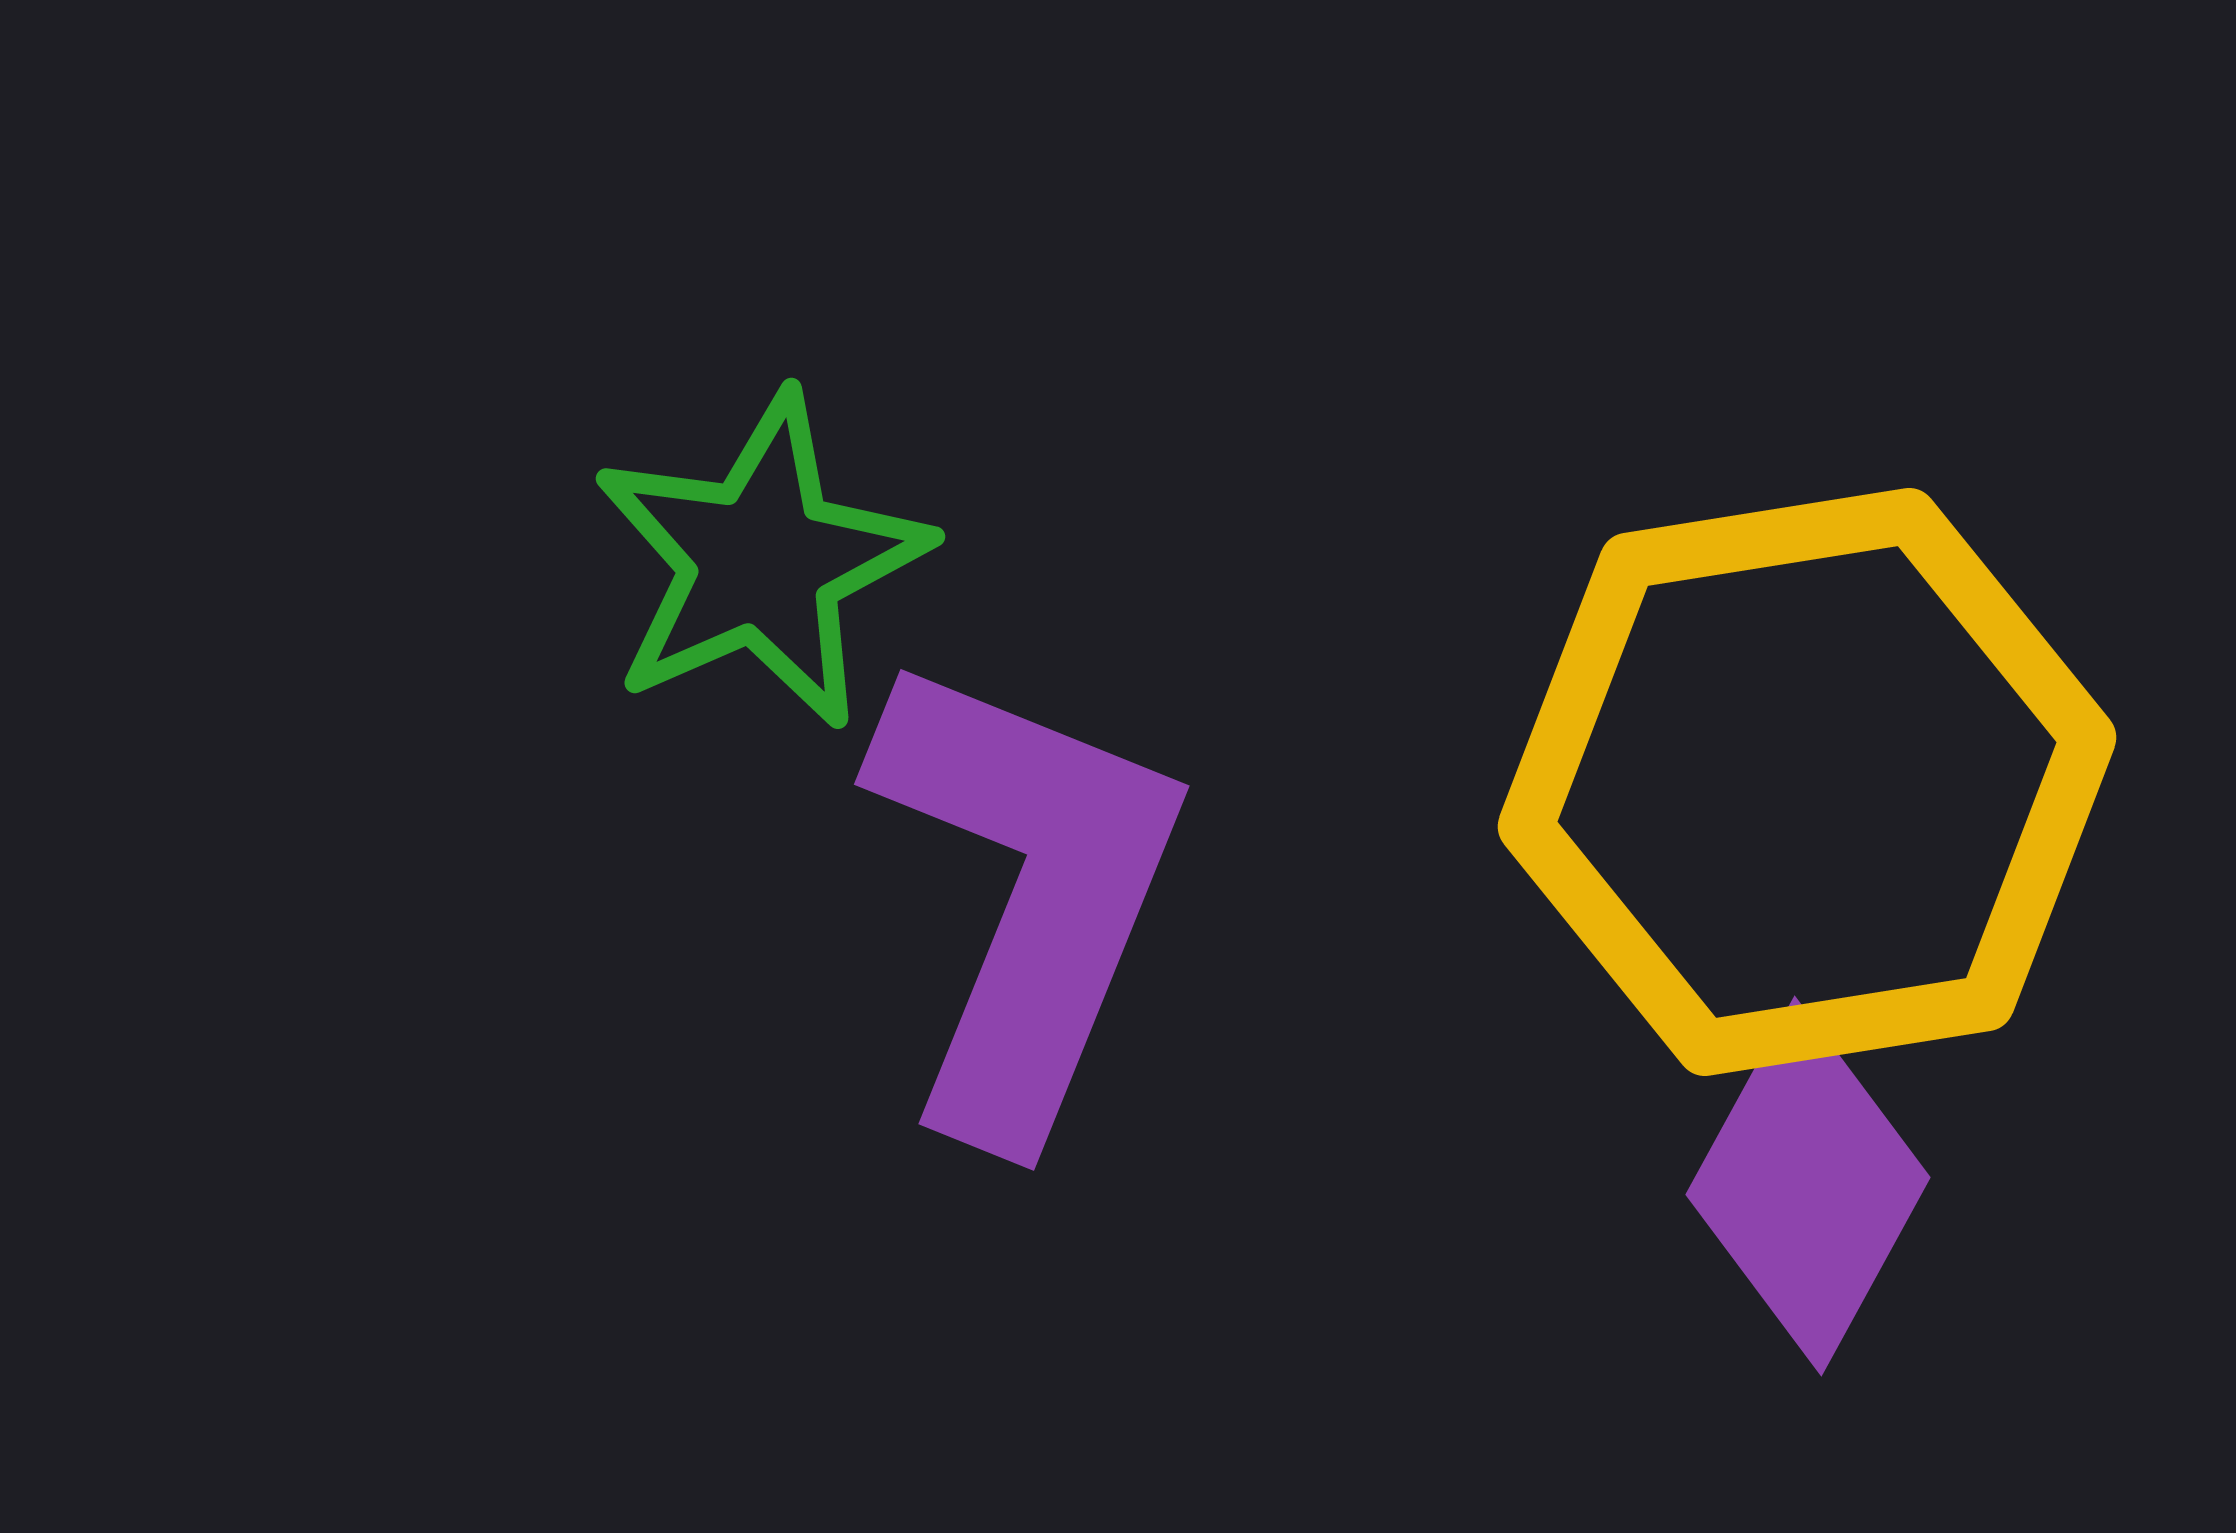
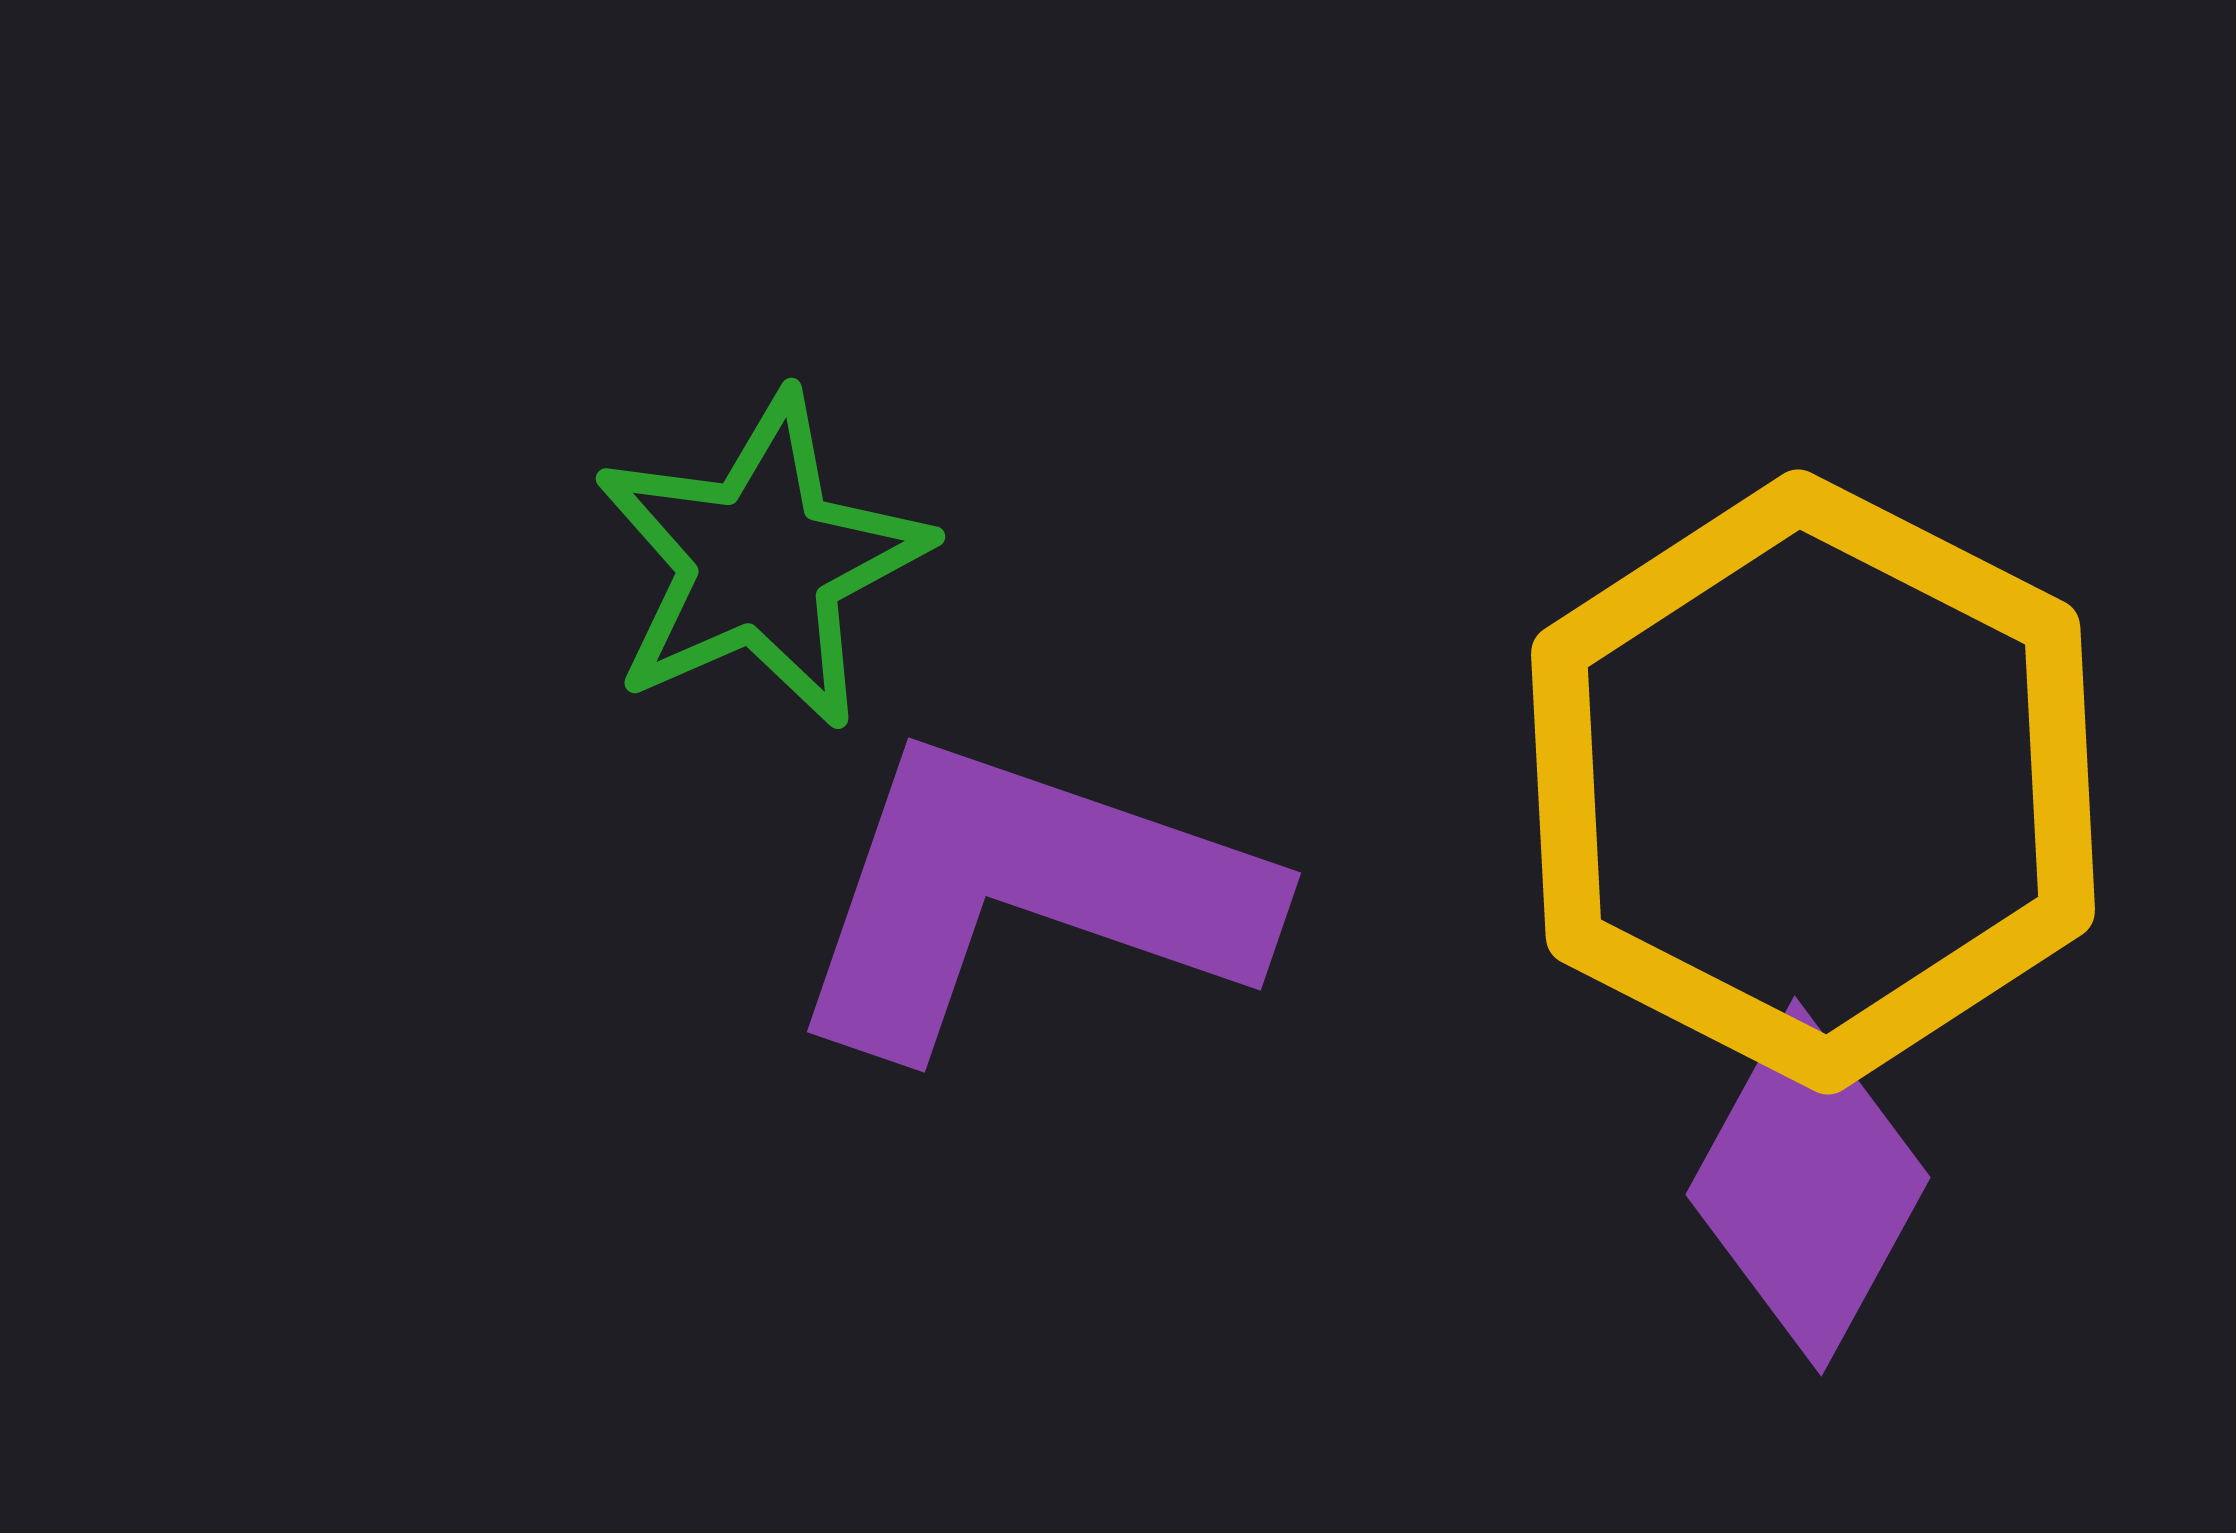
yellow hexagon: moved 6 px right; rotated 24 degrees counterclockwise
purple L-shape: rotated 93 degrees counterclockwise
